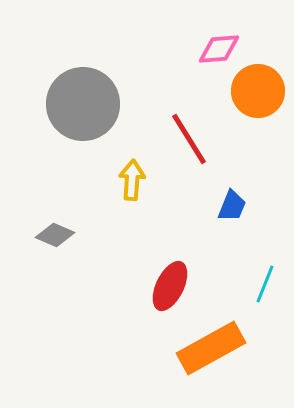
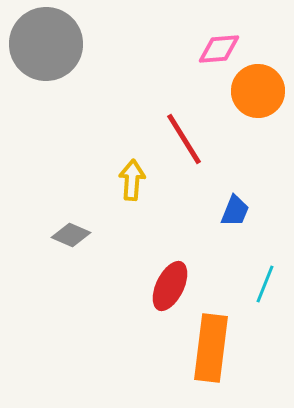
gray circle: moved 37 px left, 60 px up
red line: moved 5 px left
blue trapezoid: moved 3 px right, 5 px down
gray diamond: moved 16 px right
orange rectangle: rotated 54 degrees counterclockwise
